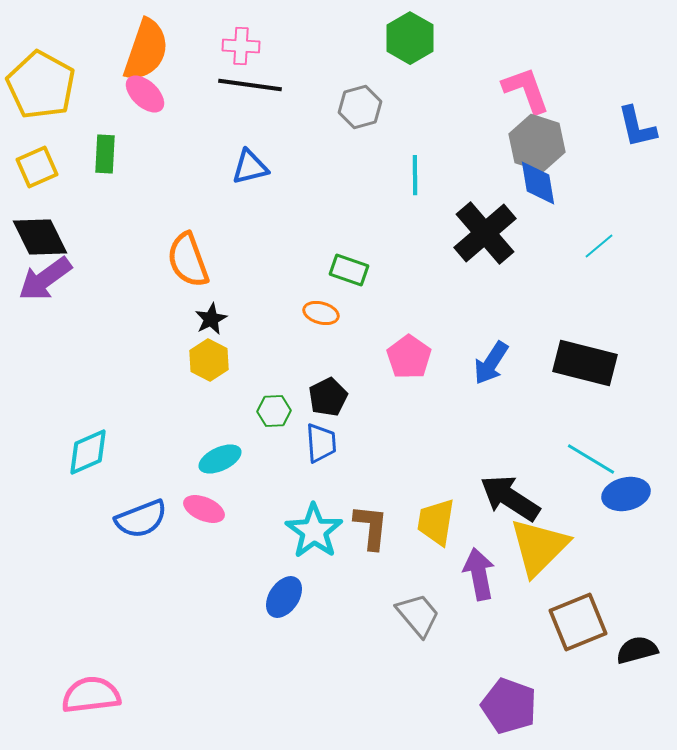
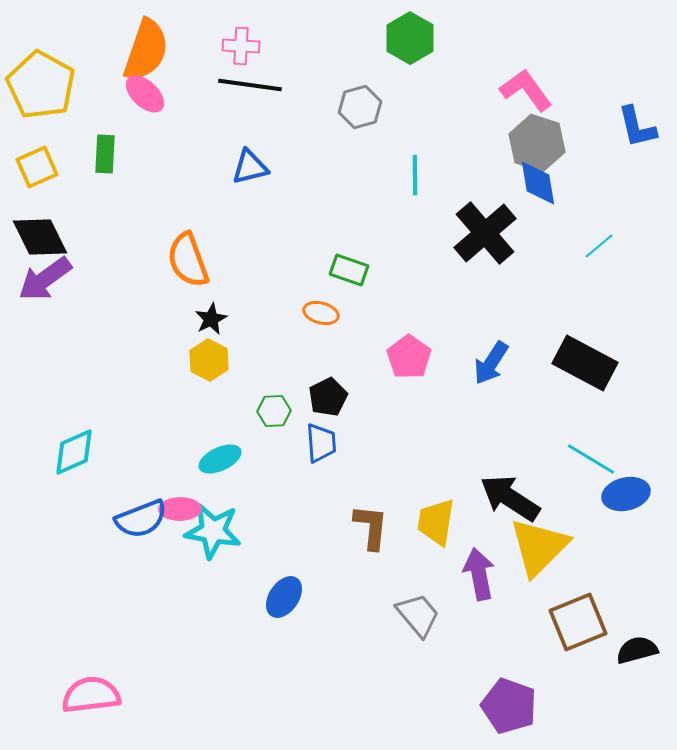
pink L-shape at (526, 90): rotated 16 degrees counterclockwise
black rectangle at (585, 363): rotated 14 degrees clockwise
cyan diamond at (88, 452): moved 14 px left
pink ellipse at (204, 509): moved 24 px left; rotated 24 degrees counterclockwise
cyan star at (314, 531): moved 101 px left; rotated 26 degrees counterclockwise
